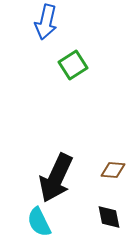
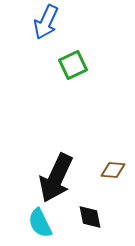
blue arrow: rotated 12 degrees clockwise
green square: rotated 8 degrees clockwise
black diamond: moved 19 px left
cyan semicircle: moved 1 px right, 1 px down
